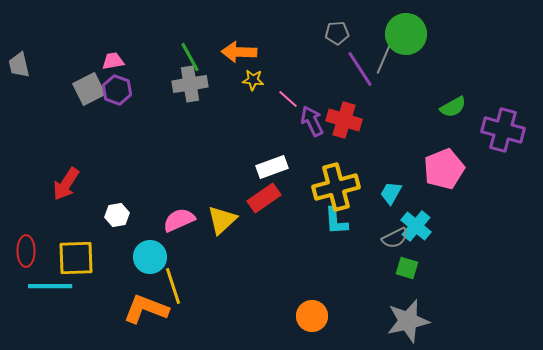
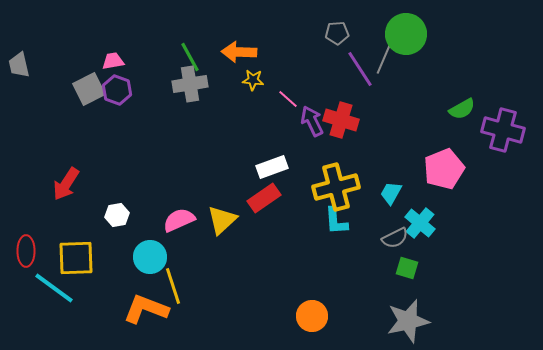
green semicircle: moved 9 px right, 2 px down
red cross: moved 3 px left
cyan cross: moved 4 px right, 3 px up
cyan line: moved 4 px right, 2 px down; rotated 36 degrees clockwise
